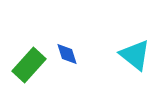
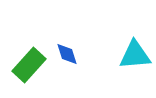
cyan triangle: rotated 44 degrees counterclockwise
